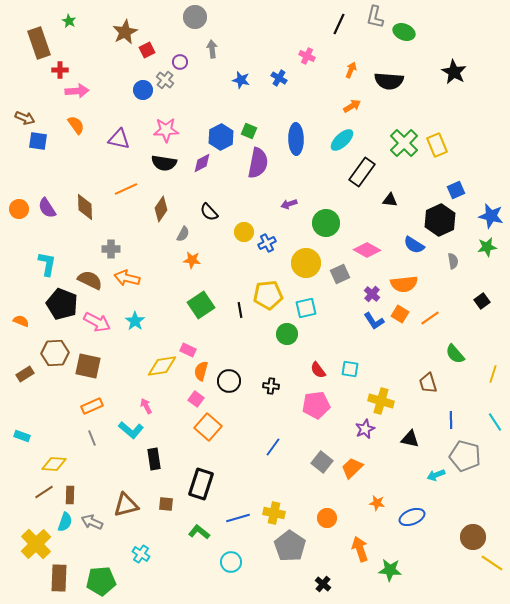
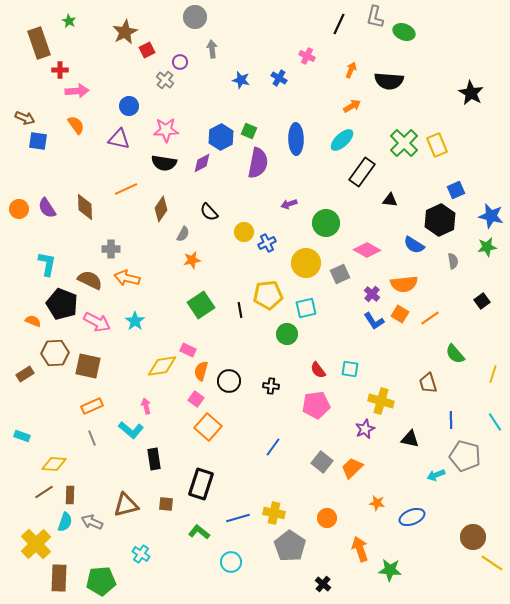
black star at (454, 72): moved 17 px right, 21 px down
blue circle at (143, 90): moved 14 px left, 16 px down
orange star at (192, 260): rotated 18 degrees counterclockwise
orange semicircle at (21, 321): moved 12 px right
pink arrow at (146, 406): rotated 14 degrees clockwise
